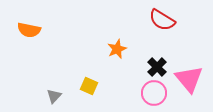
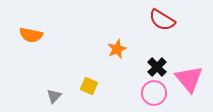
orange semicircle: moved 2 px right, 5 px down
